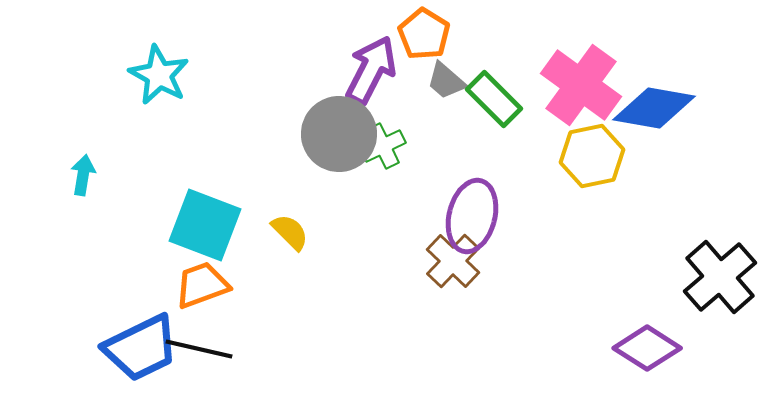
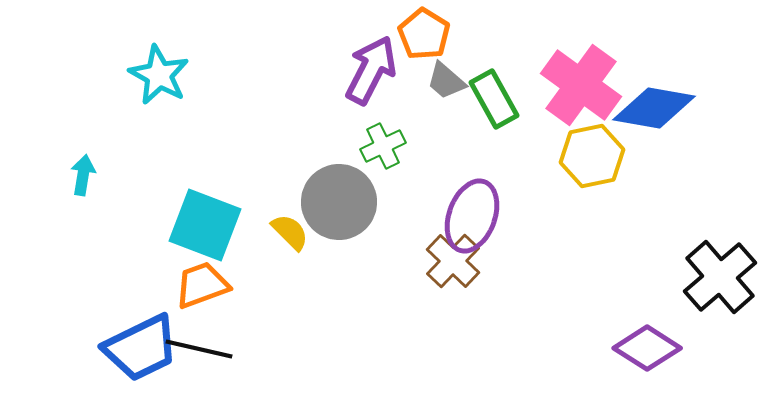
green rectangle: rotated 16 degrees clockwise
gray circle: moved 68 px down
purple ellipse: rotated 6 degrees clockwise
